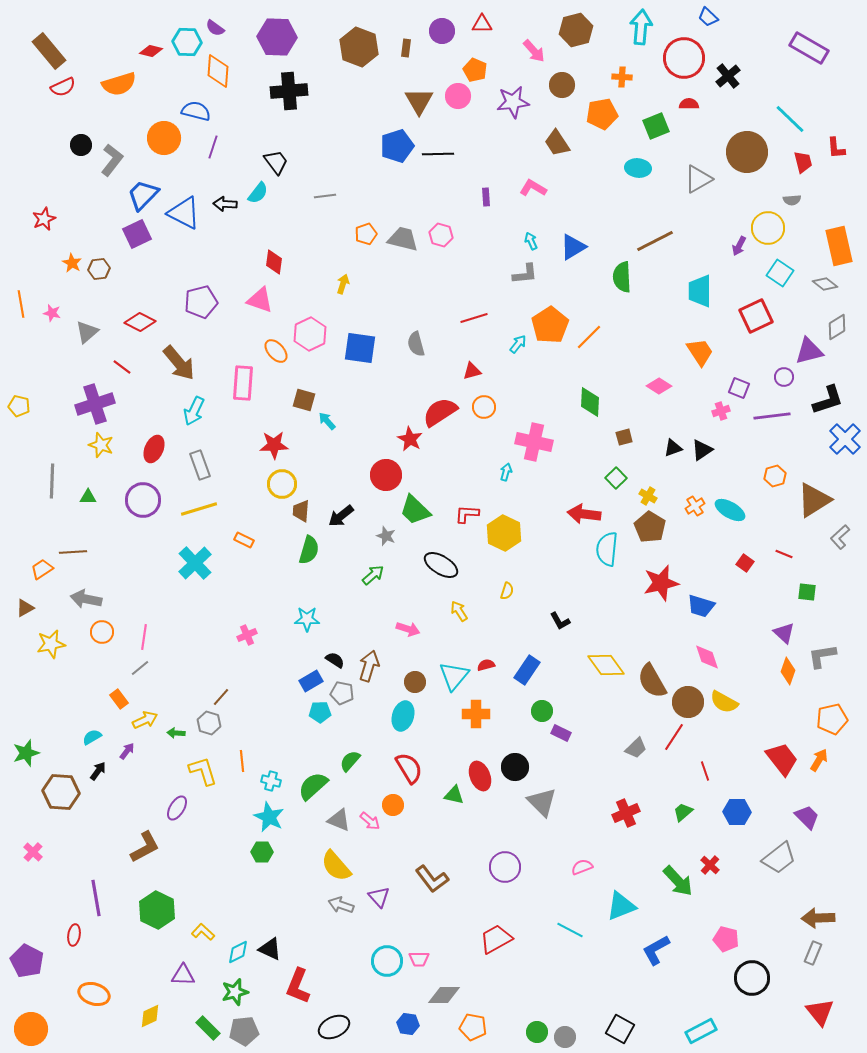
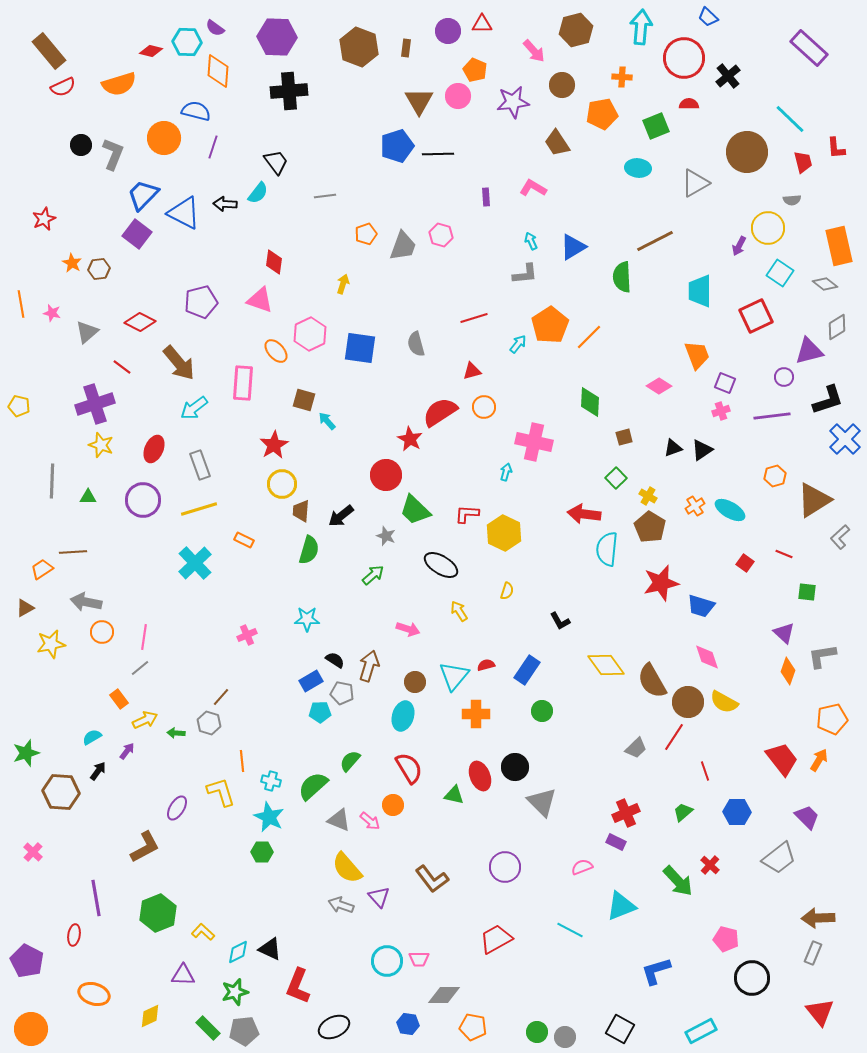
purple circle at (442, 31): moved 6 px right
purple rectangle at (809, 48): rotated 12 degrees clockwise
gray L-shape at (112, 160): moved 1 px right, 6 px up; rotated 16 degrees counterclockwise
gray triangle at (698, 179): moved 3 px left, 4 px down
purple square at (137, 234): rotated 28 degrees counterclockwise
gray trapezoid at (403, 239): moved 7 px down; rotated 96 degrees clockwise
orange trapezoid at (700, 352): moved 3 px left, 3 px down; rotated 12 degrees clockwise
purple square at (739, 388): moved 14 px left, 5 px up
cyan arrow at (194, 411): moved 3 px up; rotated 28 degrees clockwise
red star at (274, 445): rotated 28 degrees counterclockwise
gray arrow at (86, 599): moved 3 px down
purple rectangle at (561, 733): moved 55 px right, 109 px down
yellow L-shape at (203, 771): moved 18 px right, 21 px down
yellow semicircle at (336, 866): moved 11 px right, 2 px down
green hexagon at (157, 910): moved 1 px right, 3 px down; rotated 12 degrees clockwise
blue L-shape at (656, 950): moved 21 px down; rotated 12 degrees clockwise
